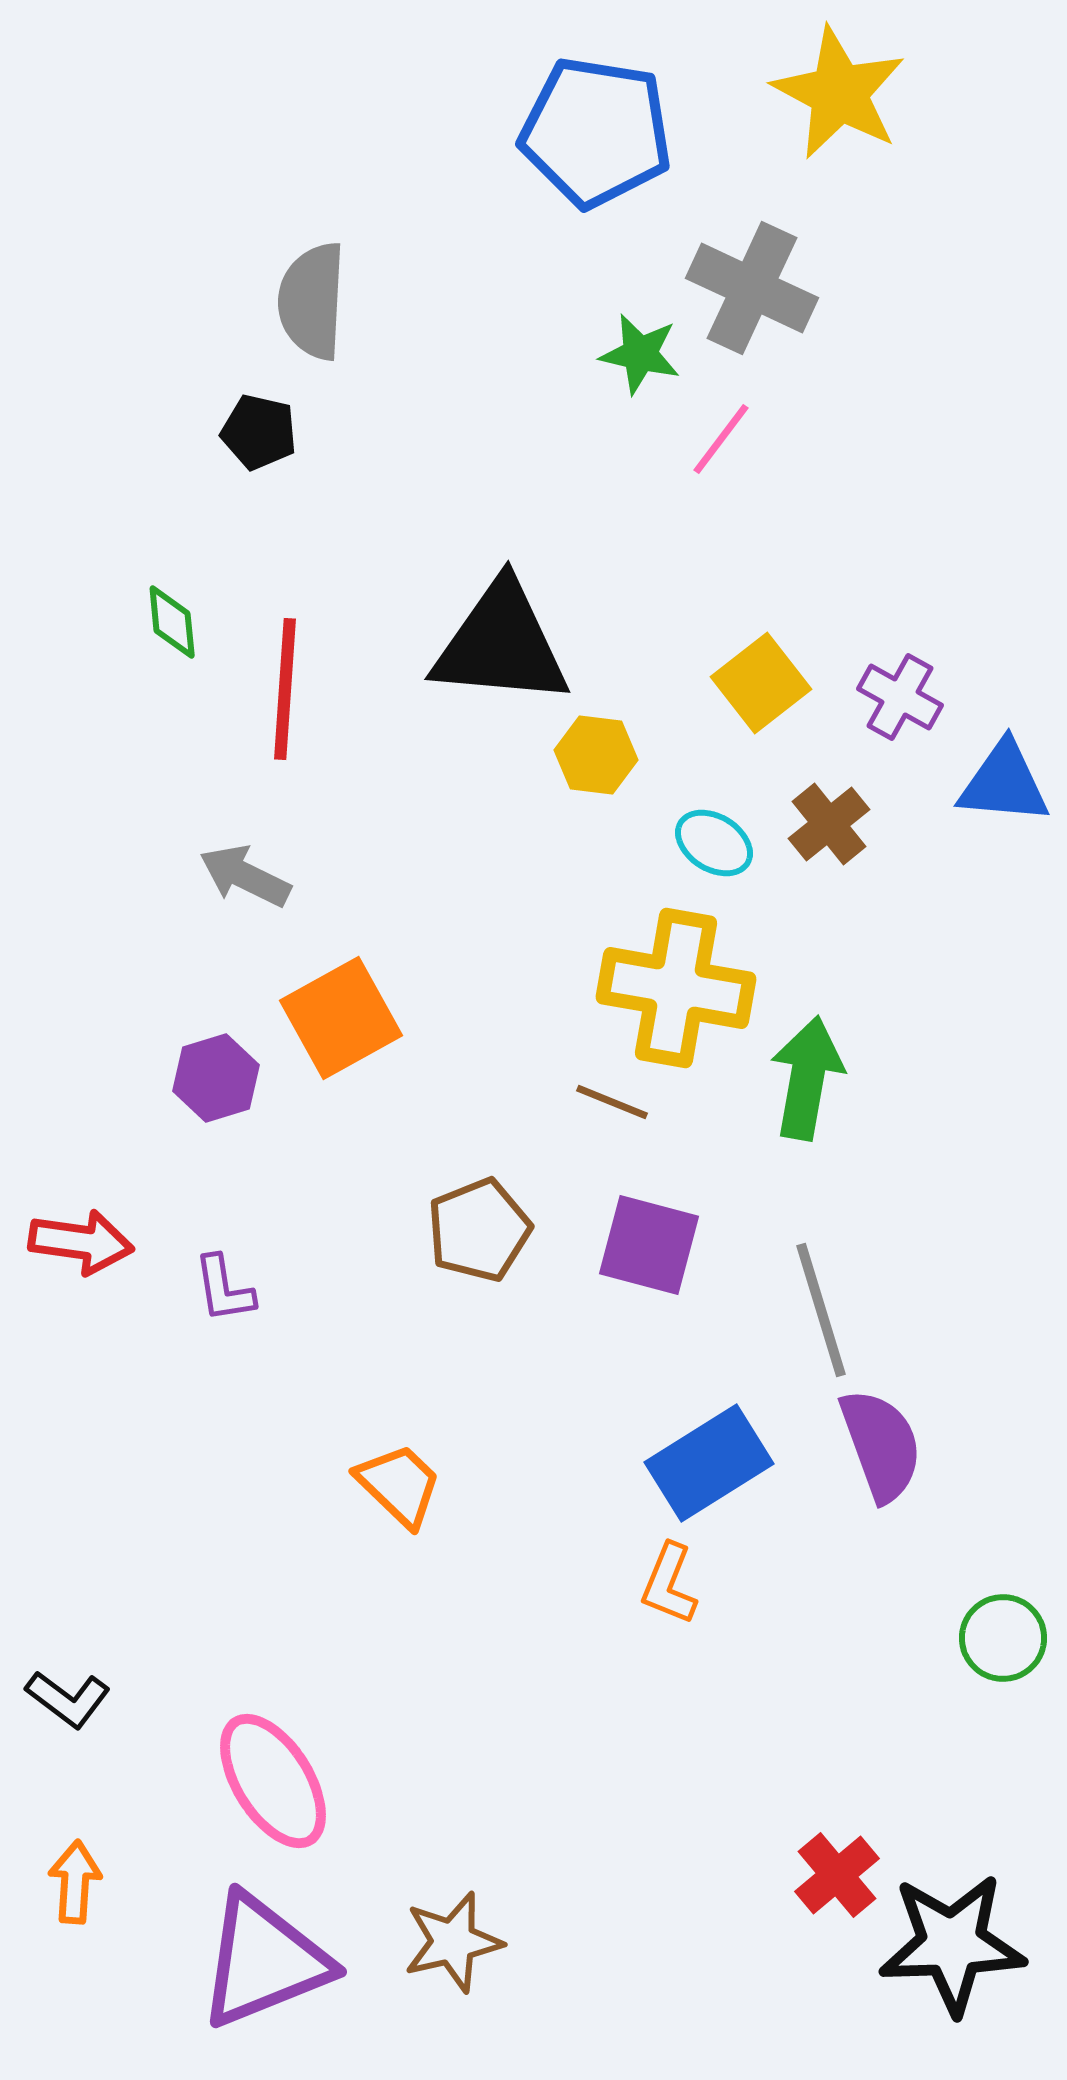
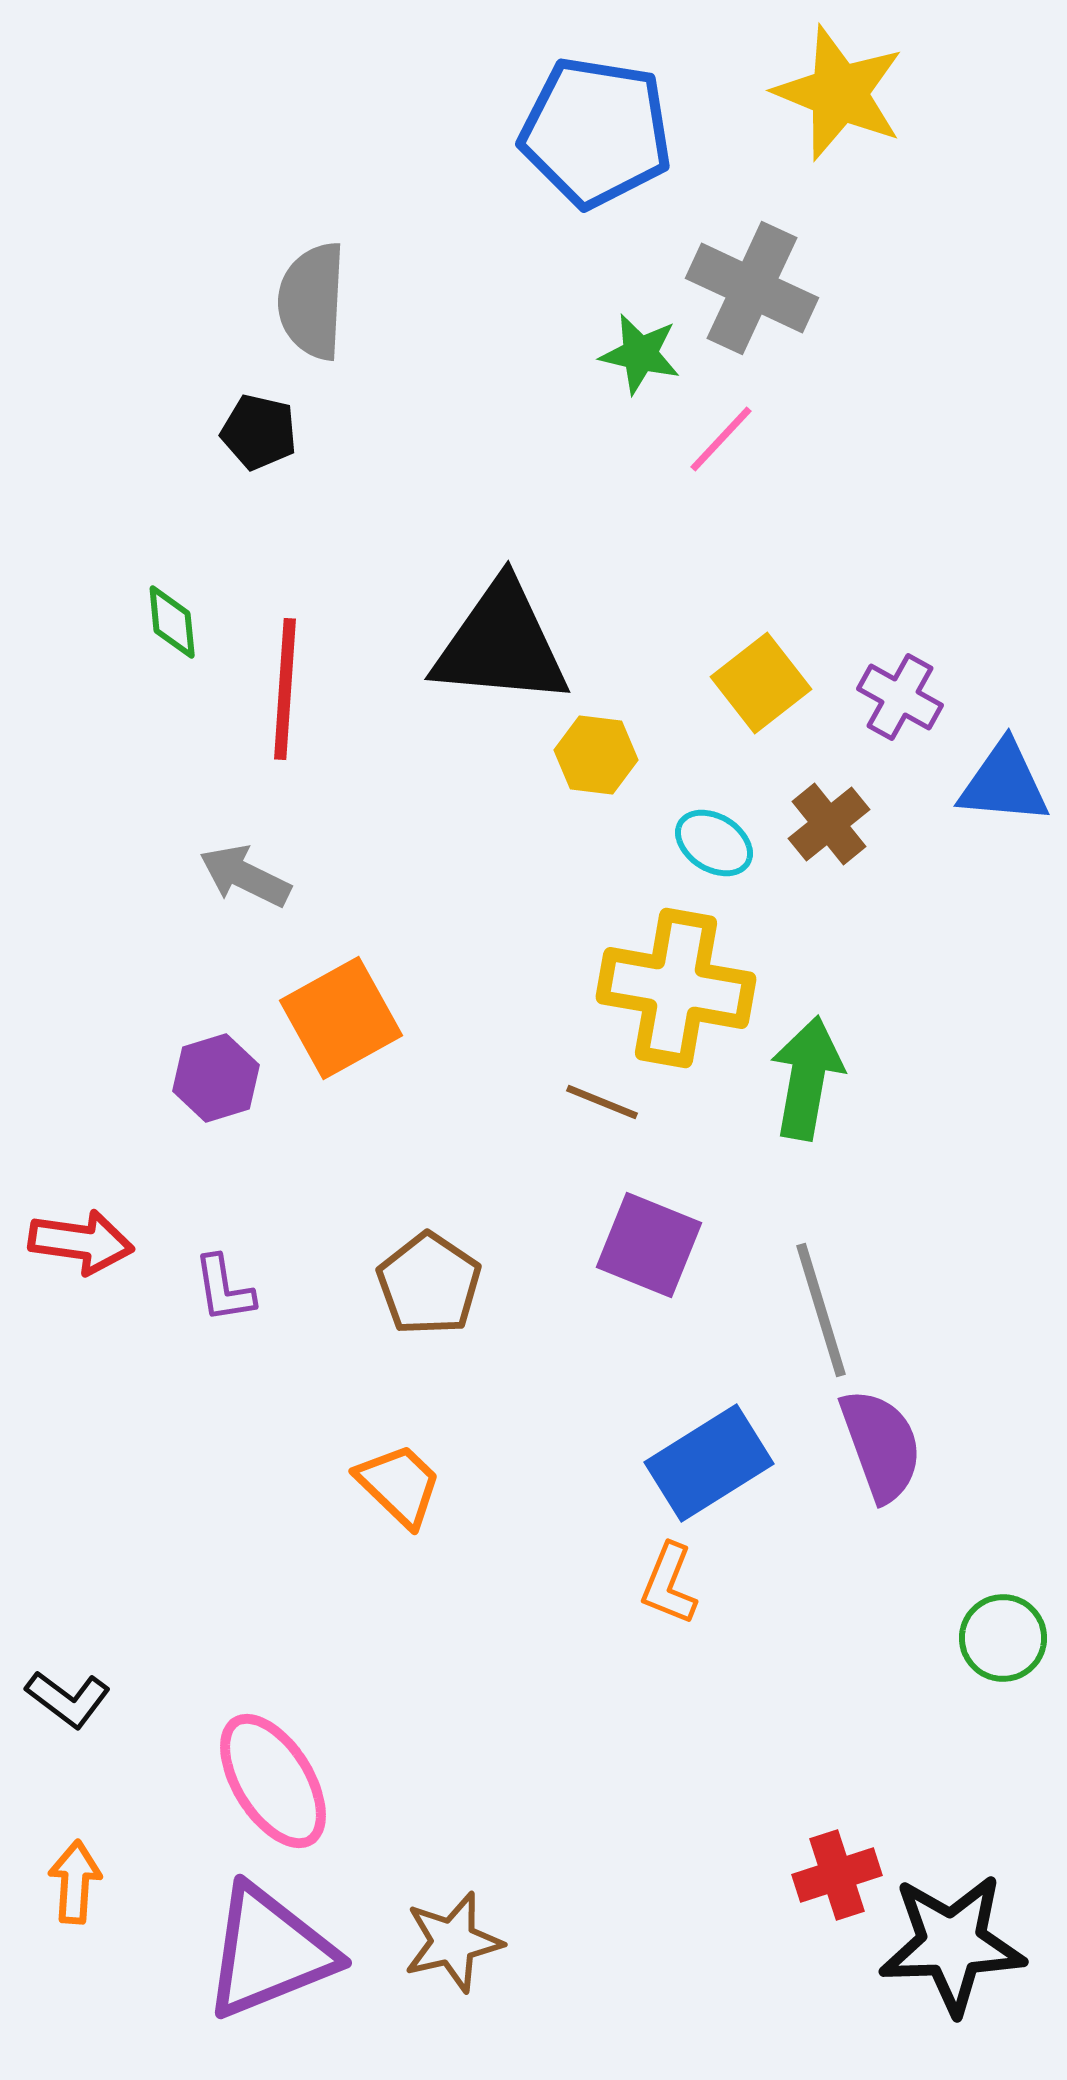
yellow star: rotated 6 degrees counterclockwise
pink line: rotated 6 degrees clockwise
brown line: moved 10 px left
brown pentagon: moved 50 px left, 54 px down; rotated 16 degrees counterclockwise
purple square: rotated 7 degrees clockwise
red cross: rotated 22 degrees clockwise
purple triangle: moved 5 px right, 9 px up
